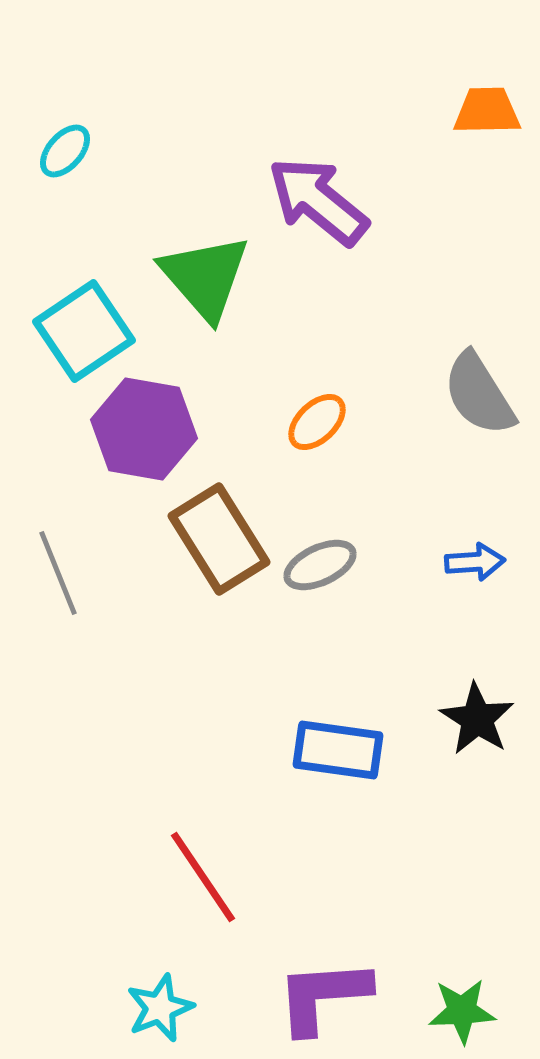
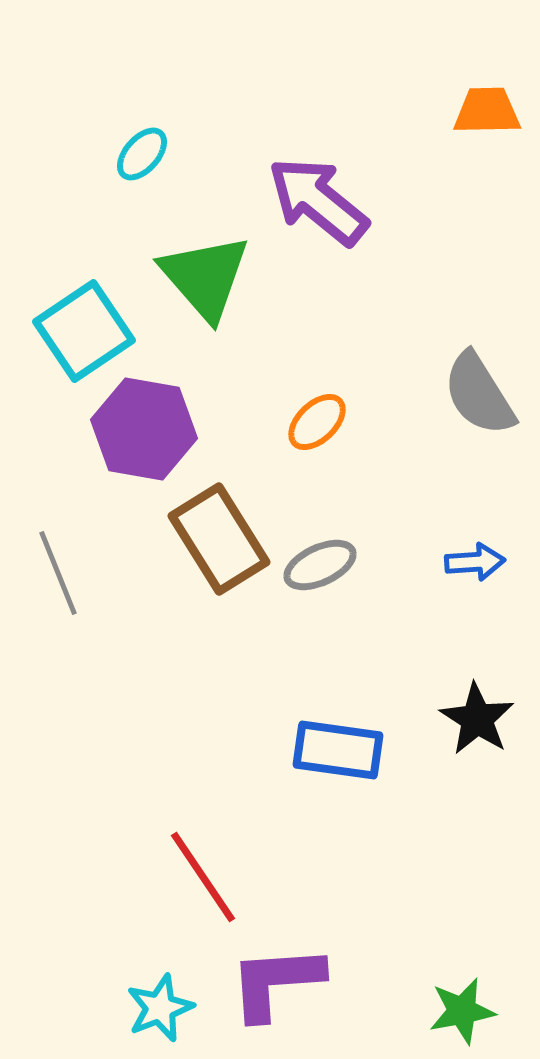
cyan ellipse: moved 77 px right, 3 px down
purple L-shape: moved 47 px left, 14 px up
green star: rotated 8 degrees counterclockwise
